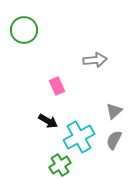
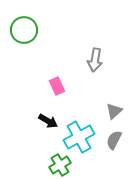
gray arrow: rotated 105 degrees clockwise
